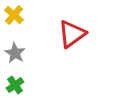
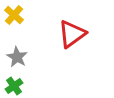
gray star: moved 2 px right, 4 px down
green cross: moved 1 px left, 1 px down
